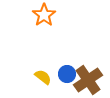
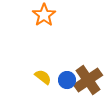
blue circle: moved 6 px down
